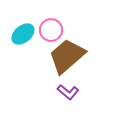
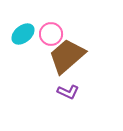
pink circle: moved 4 px down
purple L-shape: rotated 15 degrees counterclockwise
